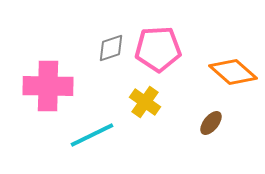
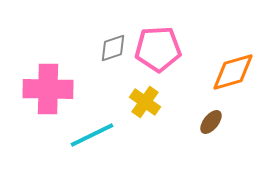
gray diamond: moved 2 px right
orange diamond: rotated 57 degrees counterclockwise
pink cross: moved 3 px down
brown ellipse: moved 1 px up
